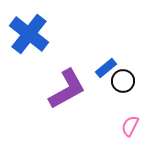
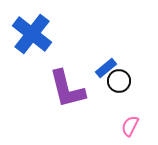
blue cross: moved 3 px right
black circle: moved 4 px left
purple L-shape: rotated 105 degrees clockwise
